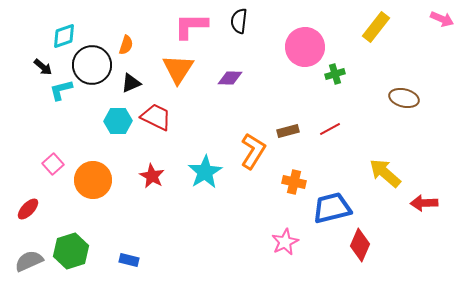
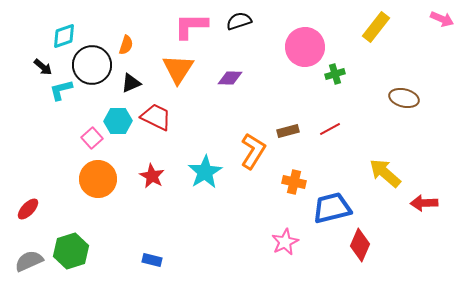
black semicircle: rotated 65 degrees clockwise
pink square: moved 39 px right, 26 px up
orange circle: moved 5 px right, 1 px up
blue rectangle: moved 23 px right
